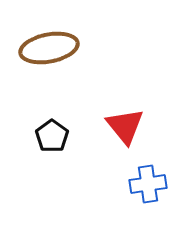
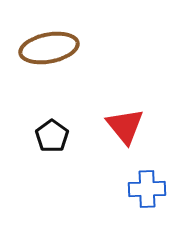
blue cross: moved 1 px left, 5 px down; rotated 6 degrees clockwise
